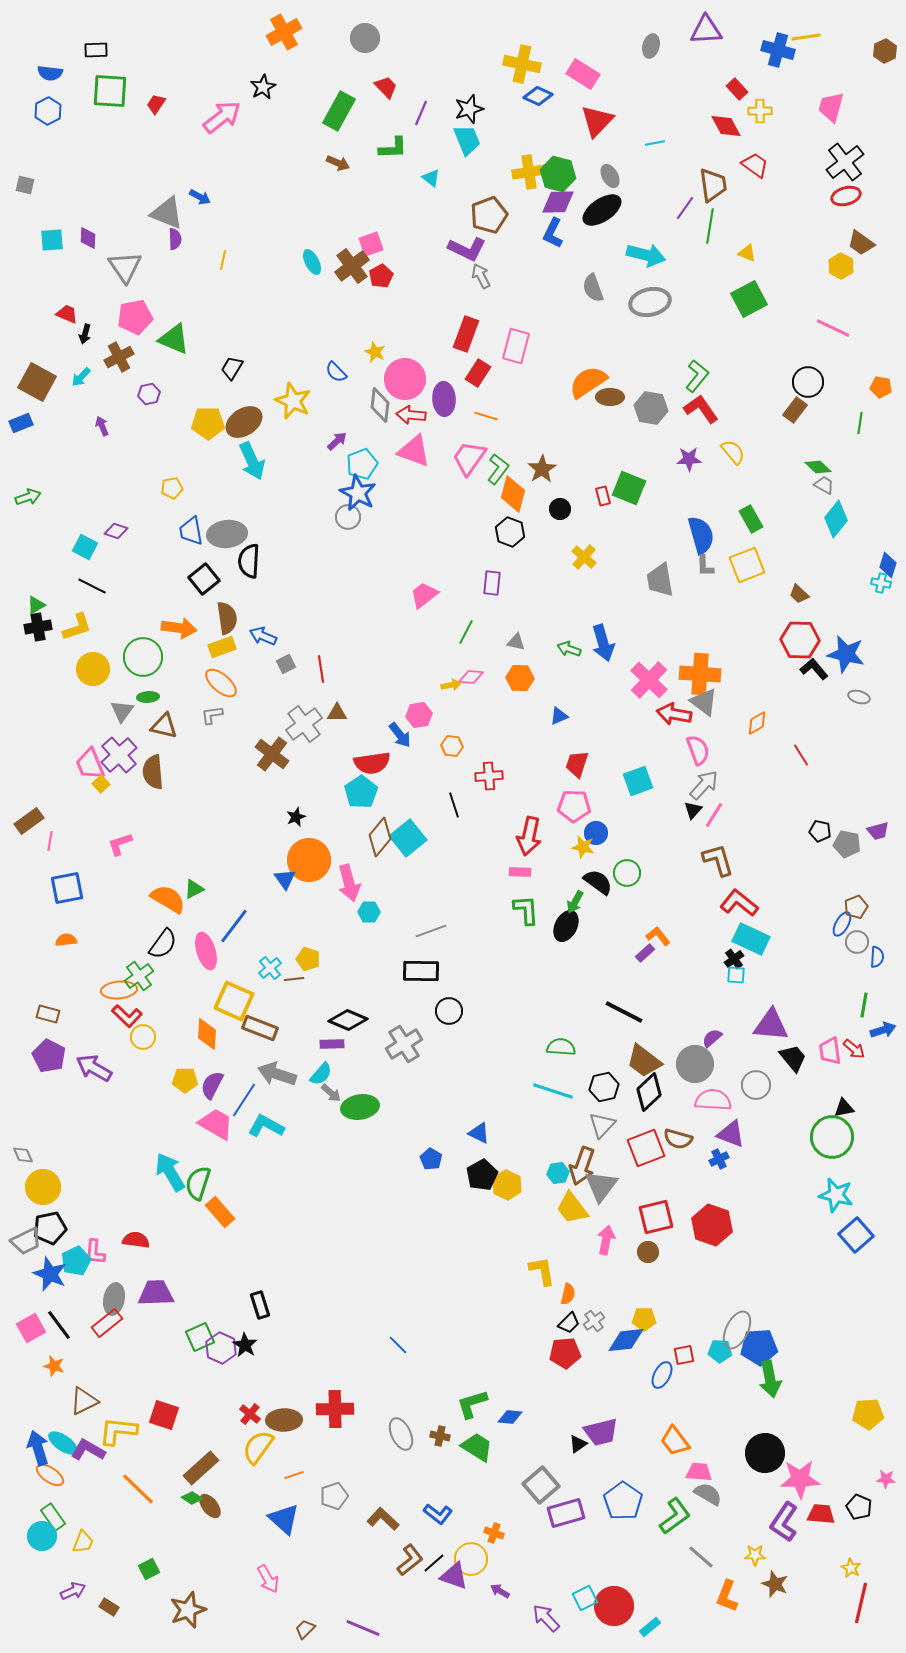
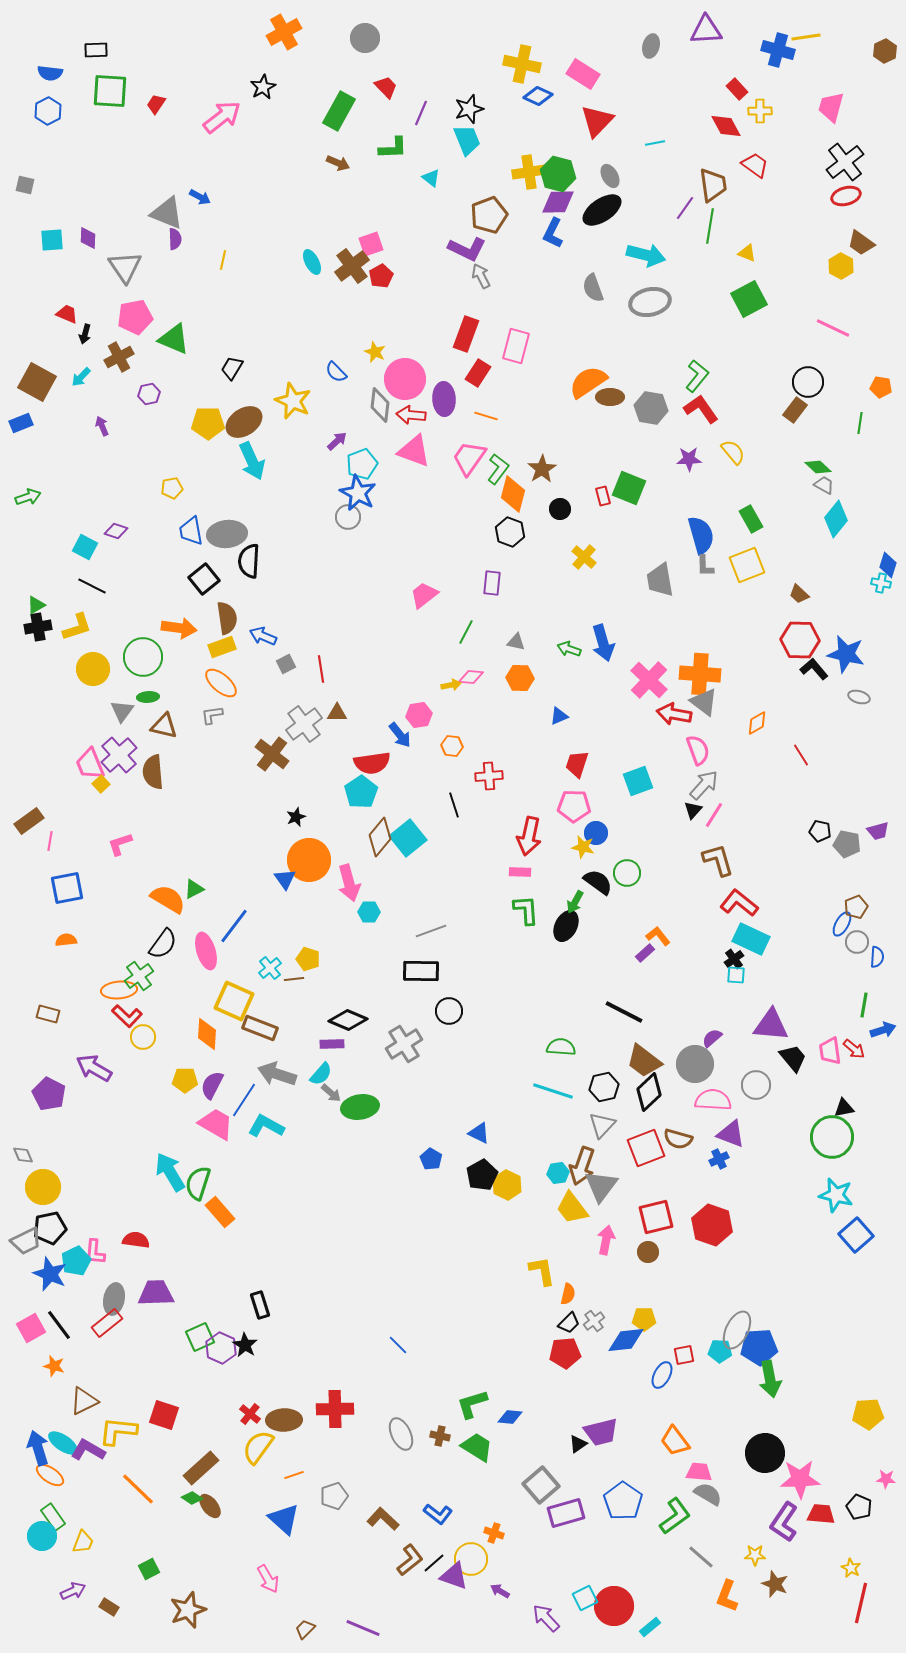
purple pentagon at (49, 1056): moved 38 px down
